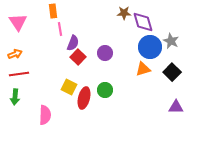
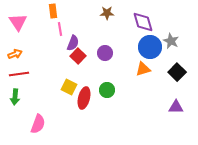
brown star: moved 17 px left
red square: moved 1 px up
black square: moved 5 px right
green circle: moved 2 px right
pink semicircle: moved 7 px left, 9 px down; rotated 18 degrees clockwise
